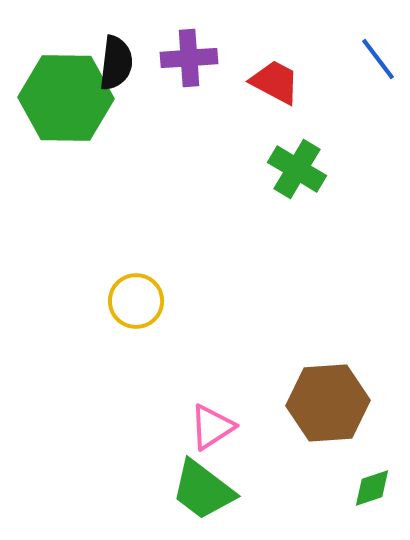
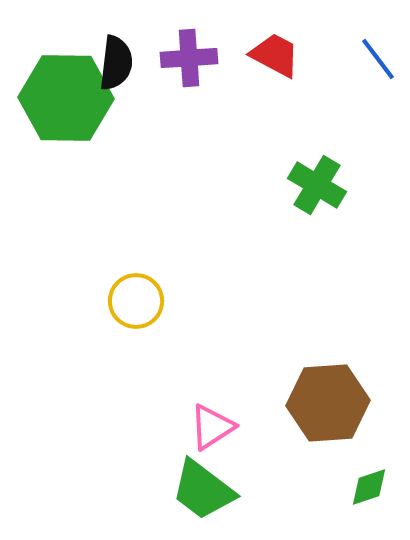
red trapezoid: moved 27 px up
green cross: moved 20 px right, 16 px down
green diamond: moved 3 px left, 1 px up
